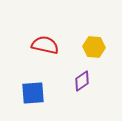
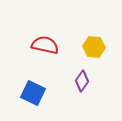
purple diamond: rotated 20 degrees counterclockwise
blue square: rotated 30 degrees clockwise
